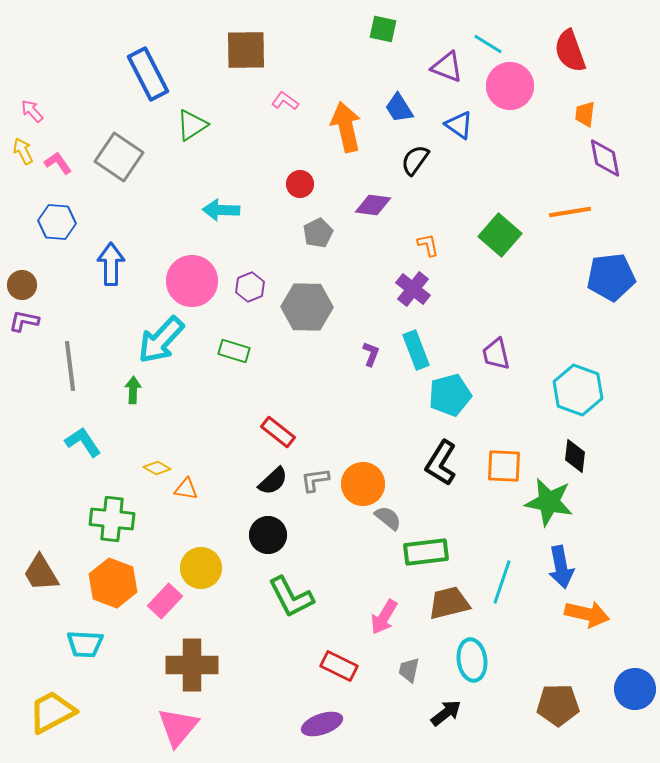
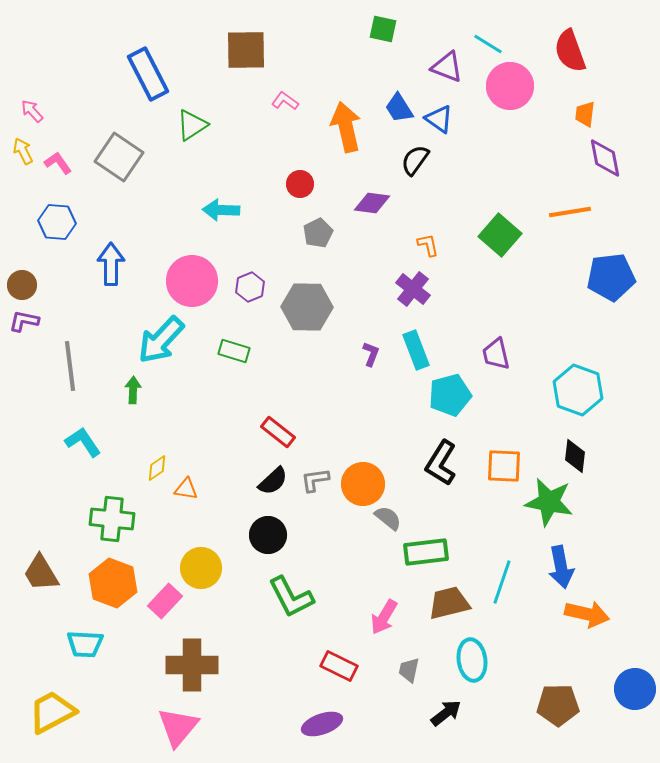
blue triangle at (459, 125): moved 20 px left, 6 px up
purple diamond at (373, 205): moved 1 px left, 2 px up
yellow diamond at (157, 468): rotated 64 degrees counterclockwise
